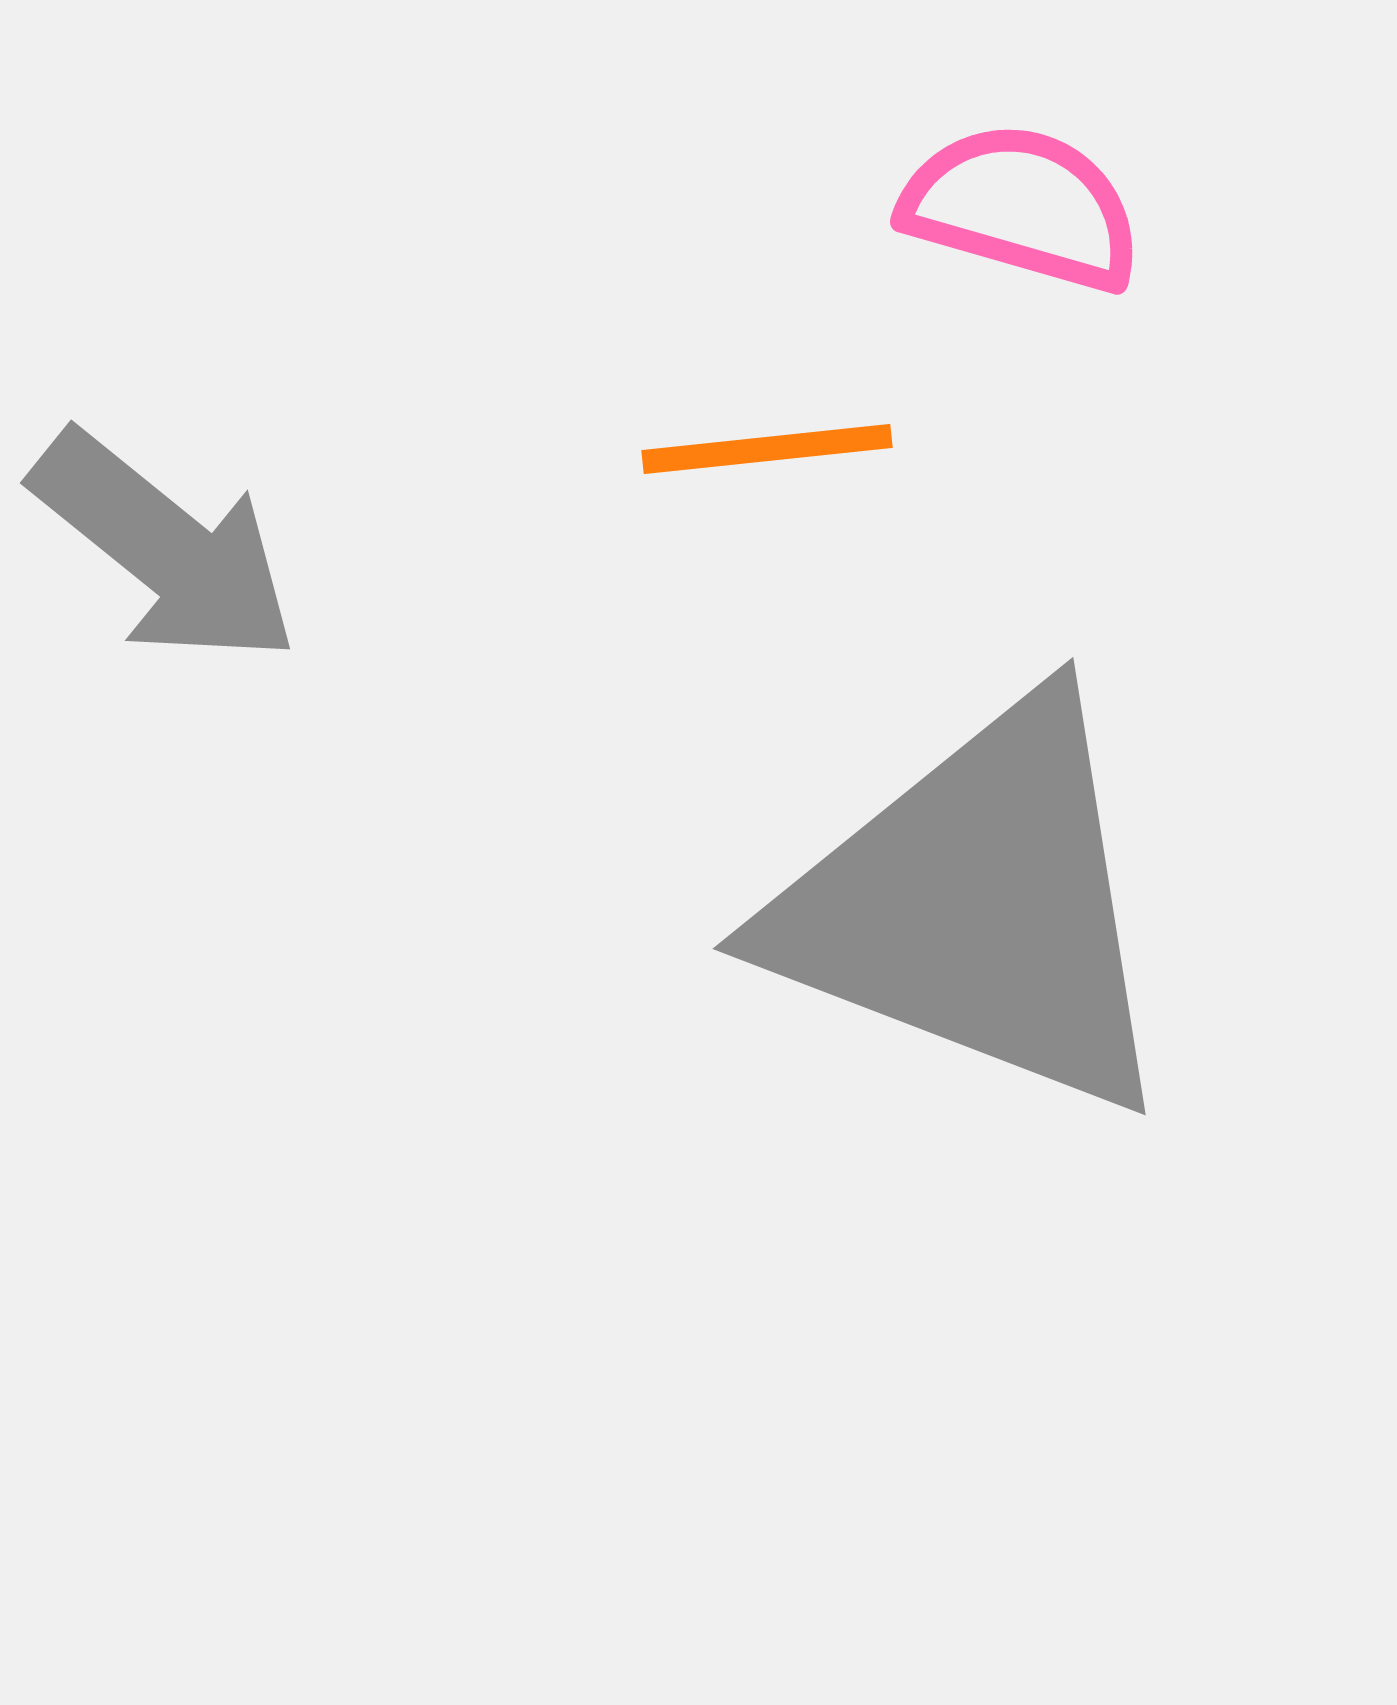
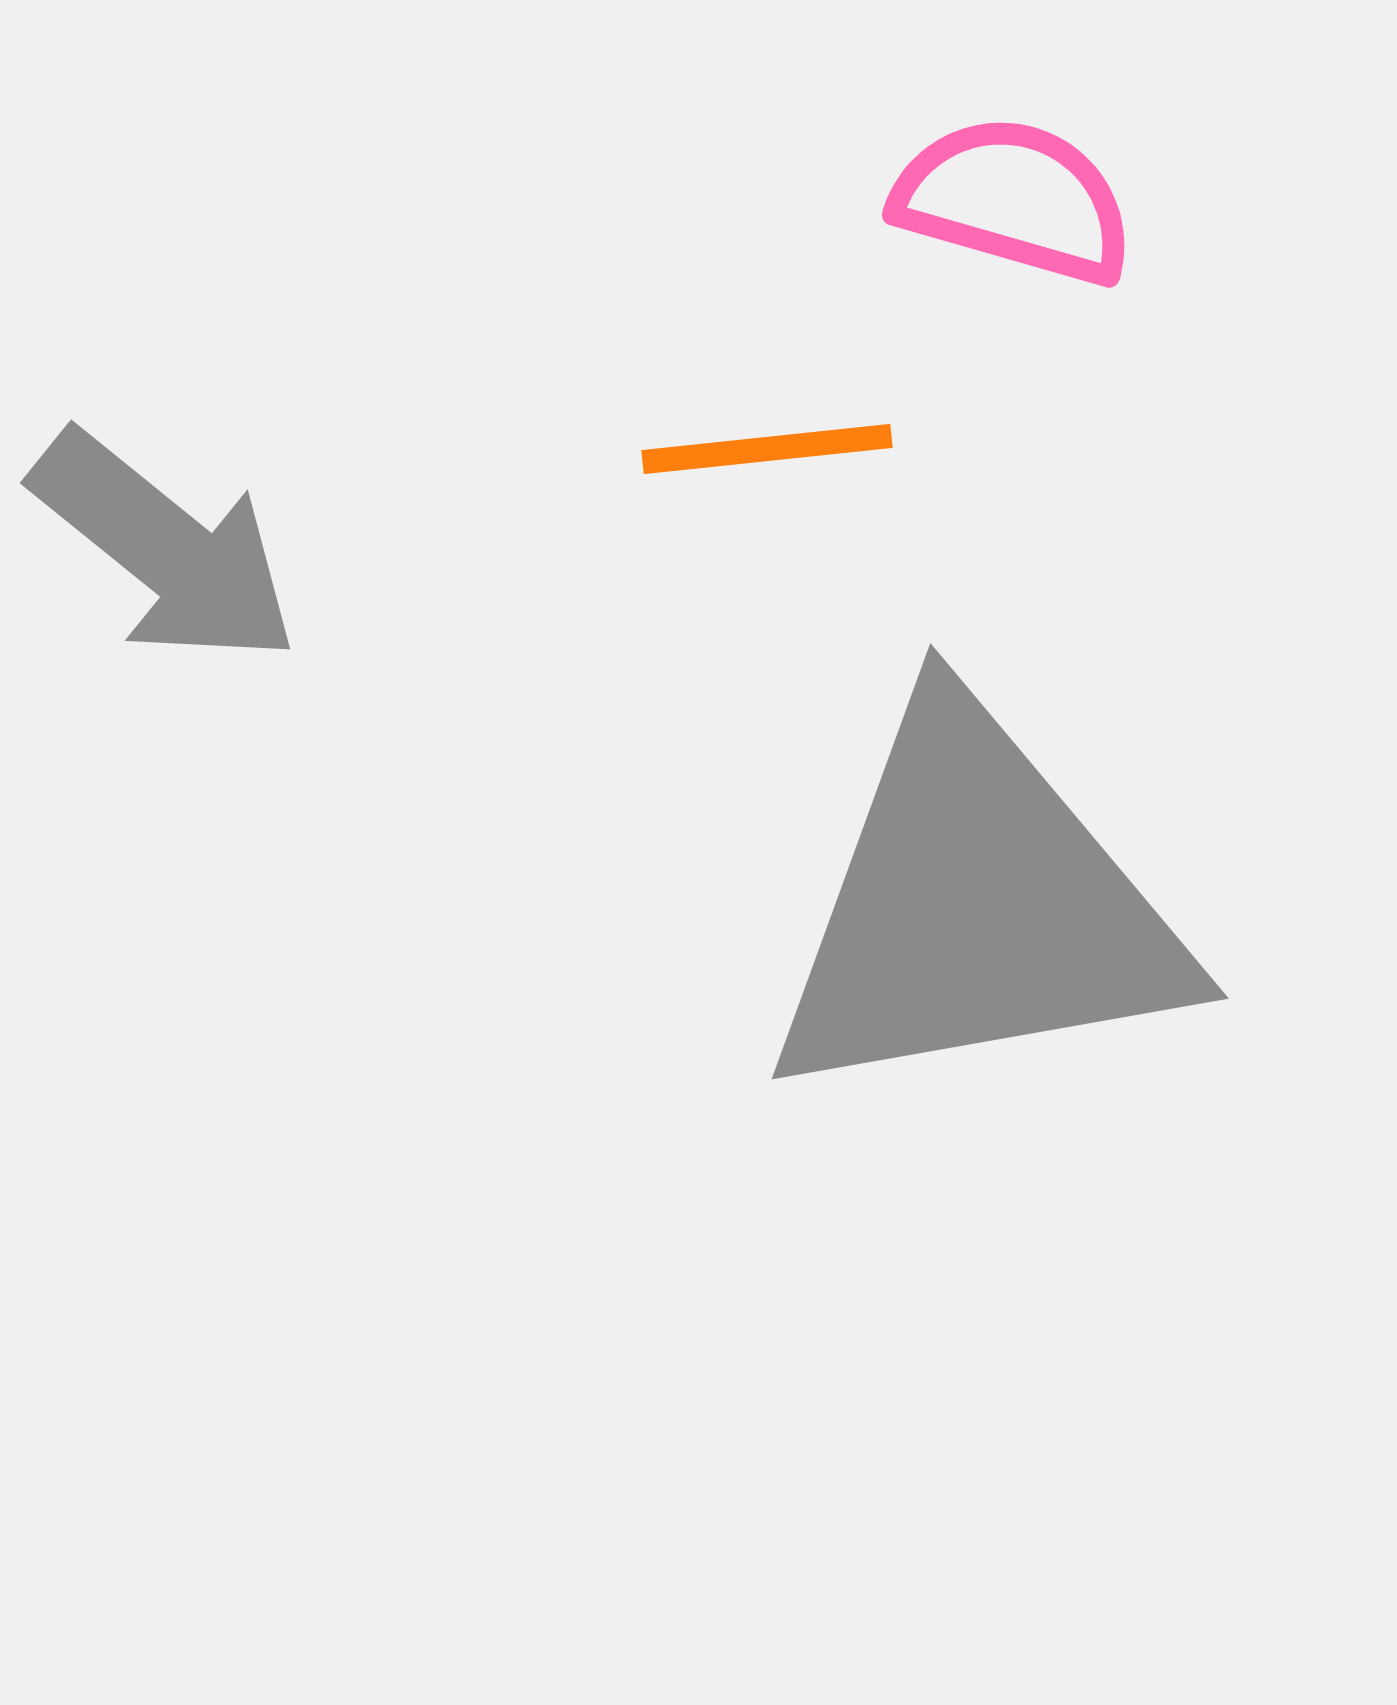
pink semicircle: moved 8 px left, 7 px up
gray triangle: rotated 31 degrees counterclockwise
